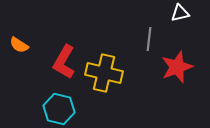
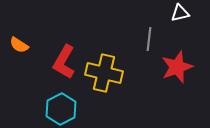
cyan hexagon: moved 2 px right; rotated 20 degrees clockwise
